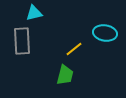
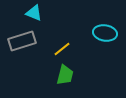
cyan triangle: rotated 36 degrees clockwise
gray rectangle: rotated 76 degrees clockwise
yellow line: moved 12 px left
